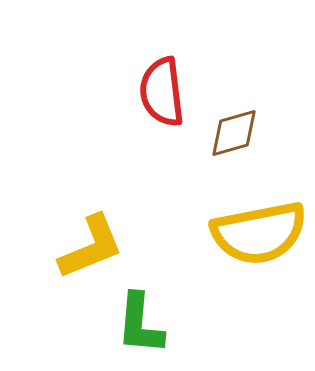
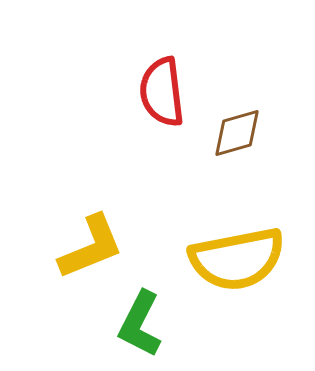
brown diamond: moved 3 px right
yellow semicircle: moved 22 px left, 26 px down
green L-shape: rotated 22 degrees clockwise
